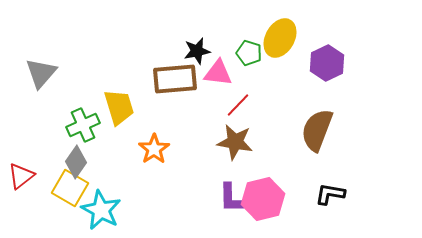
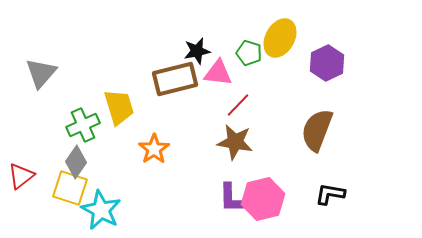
brown rectangle: rotated 9 degrees counterclockwise
yellow square: rotated 12 degrees counterclockwise
